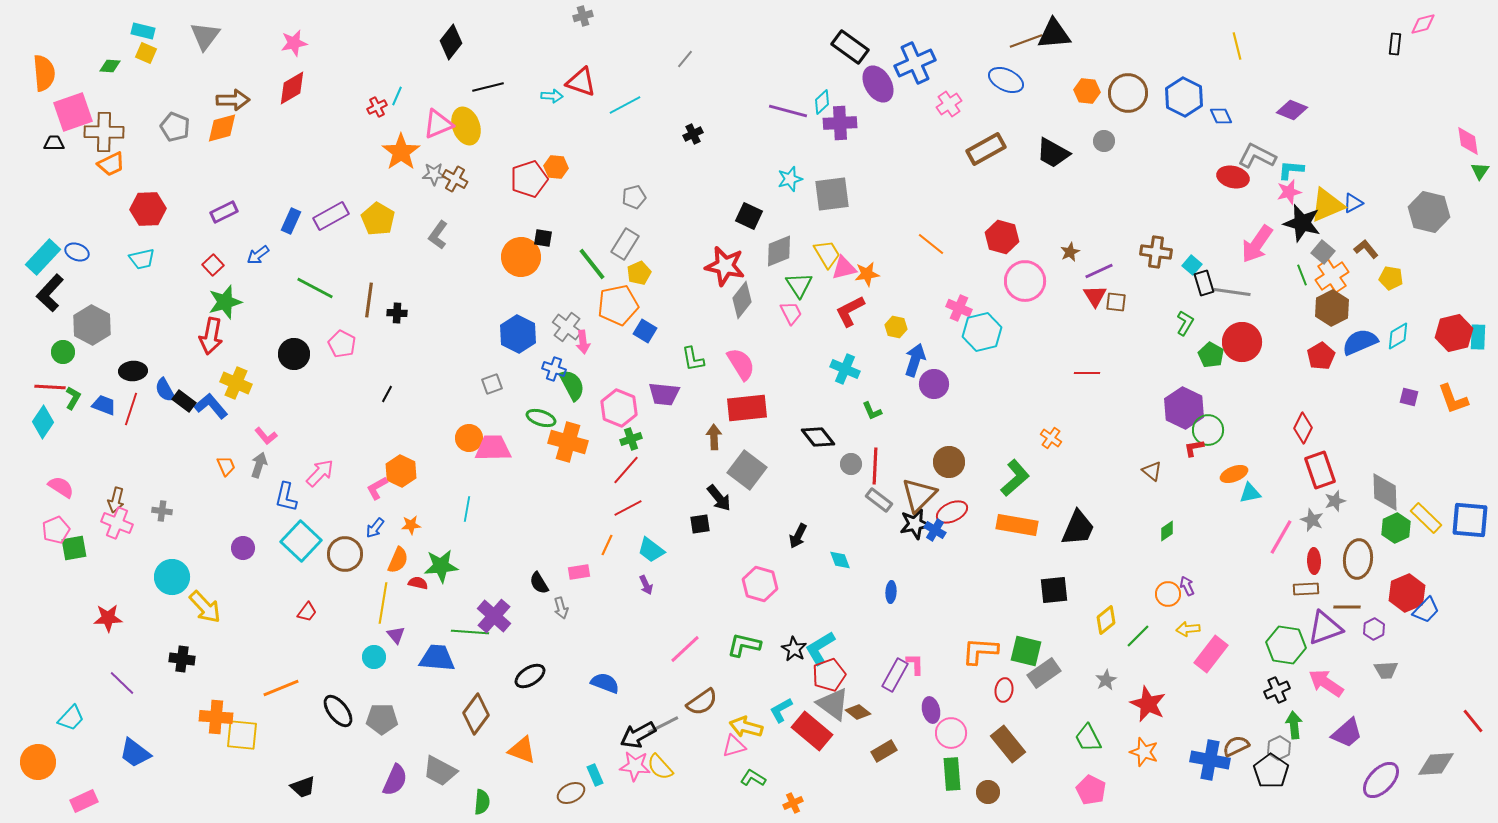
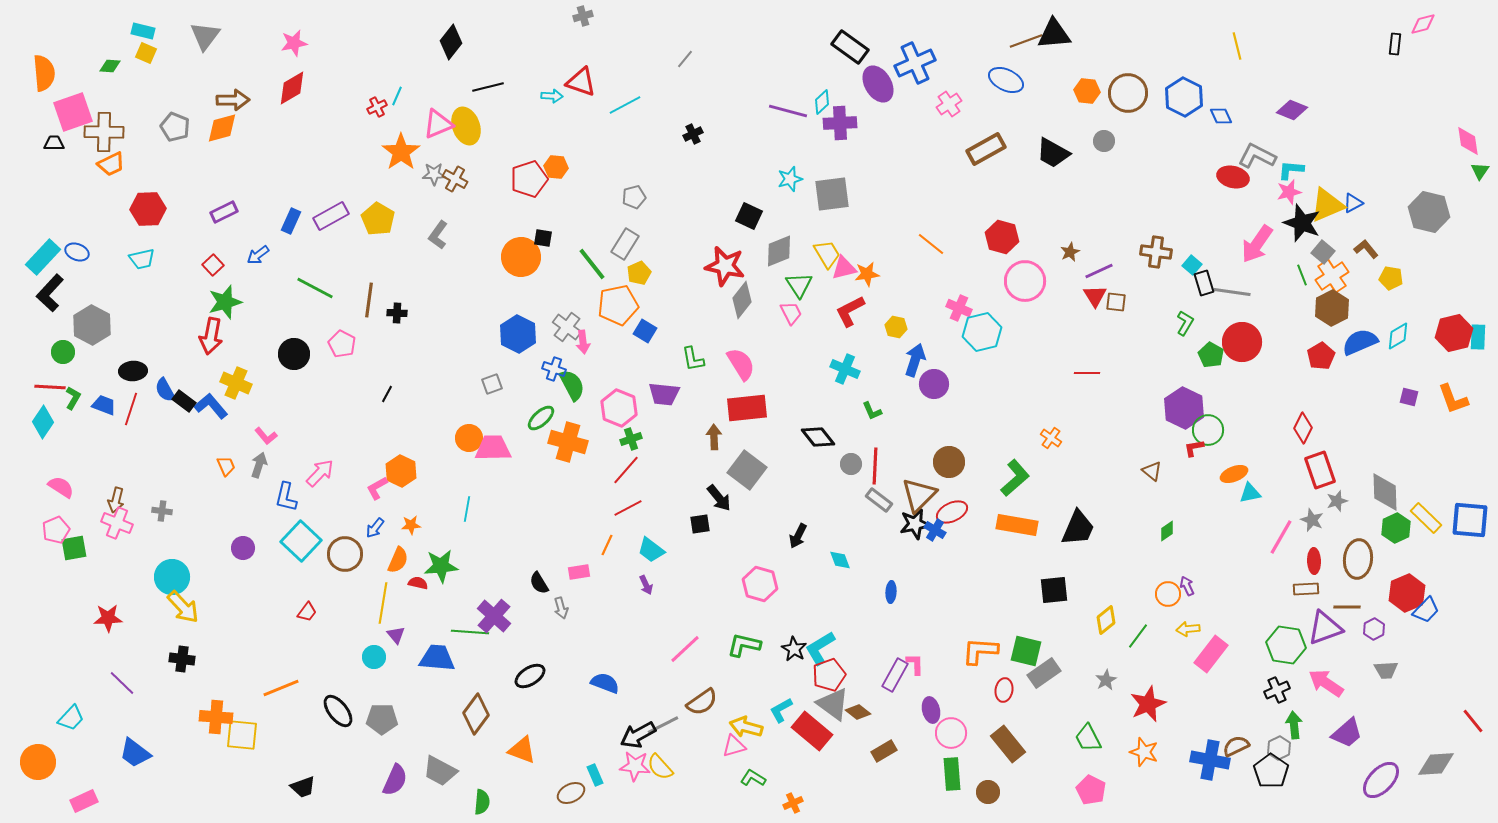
black star at (1302, 223): rotated 6 degrees clockwise
green ellipse at (541, 418): rotated 60 degrees counterclockwise
gray star at (1335, 501): moved 2 px right
yellow arrow at (205, 607): moved 22 px left
green line at (1138, 636): rotated 8 degrees counterclockwise
red star at (1148, 704): rotated 24 degrees clockwise
